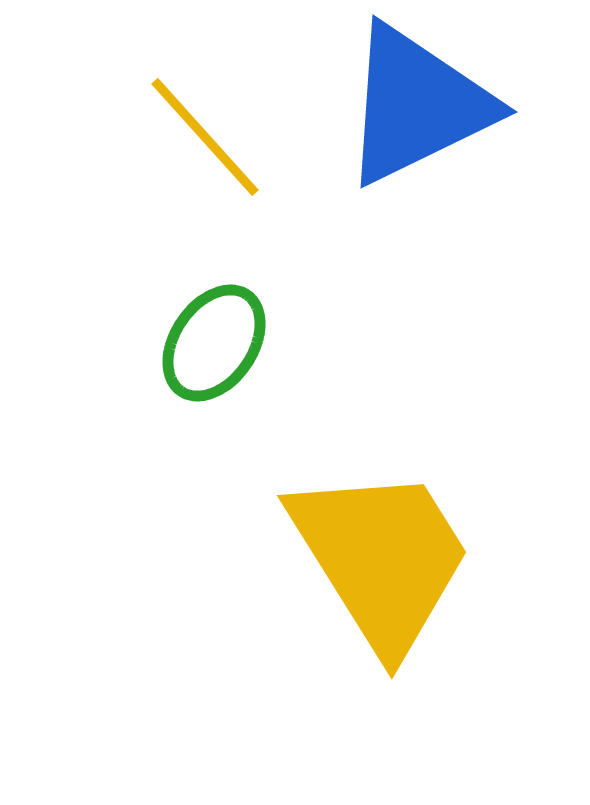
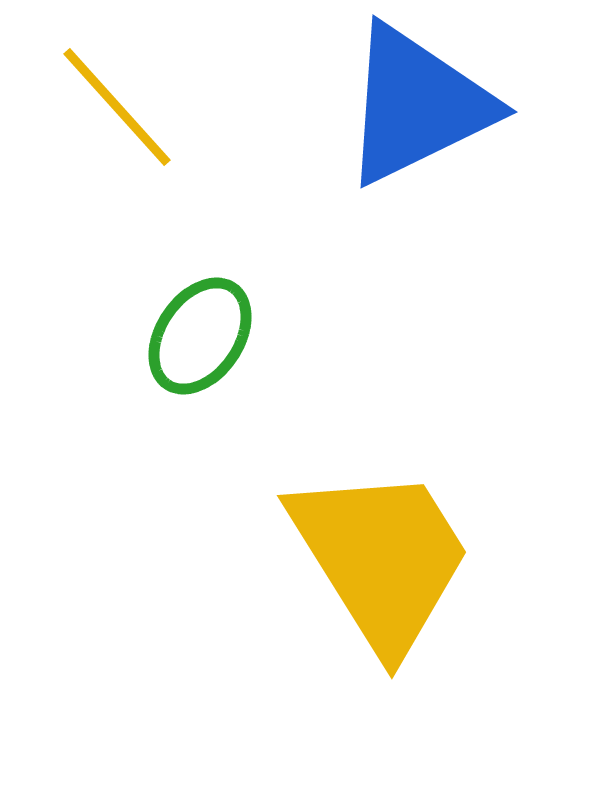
yellow line: moved 88 px left, 30 px up
green ellipse: moved 14 px left, 7 px up
